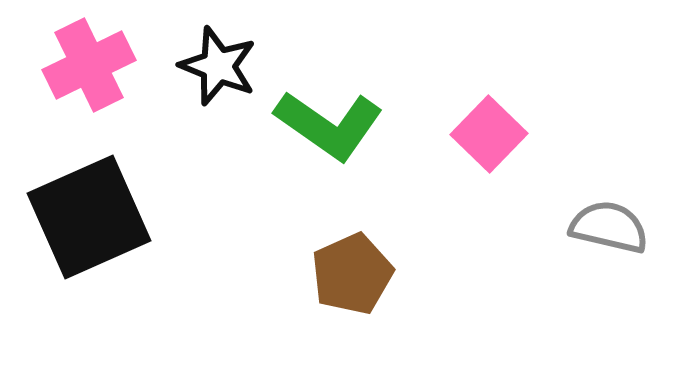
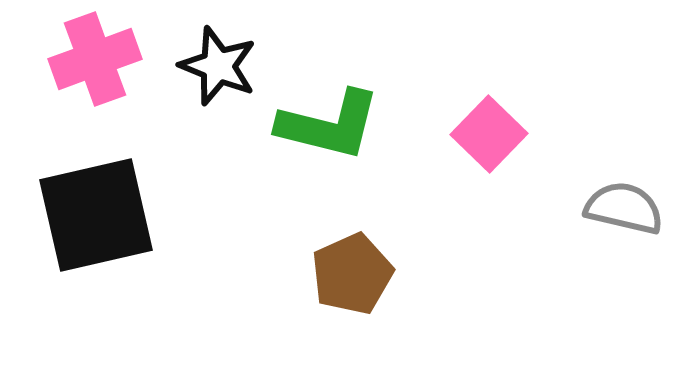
pink cross: moved 6 px right, 6 px up; rotated 6 degrees clockwise
green L-shape: rotated 21 degrees counterclockwise
black square: moved 7 px right, 2 px up; rotated 11 degrees clockwise
gray semicircle: moved 15 px right, 19 px up
